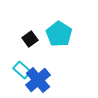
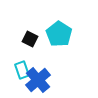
black square: rotated 28 degrees counterclockwise
cyan rectangle: rotated 30 degrees clockwise
